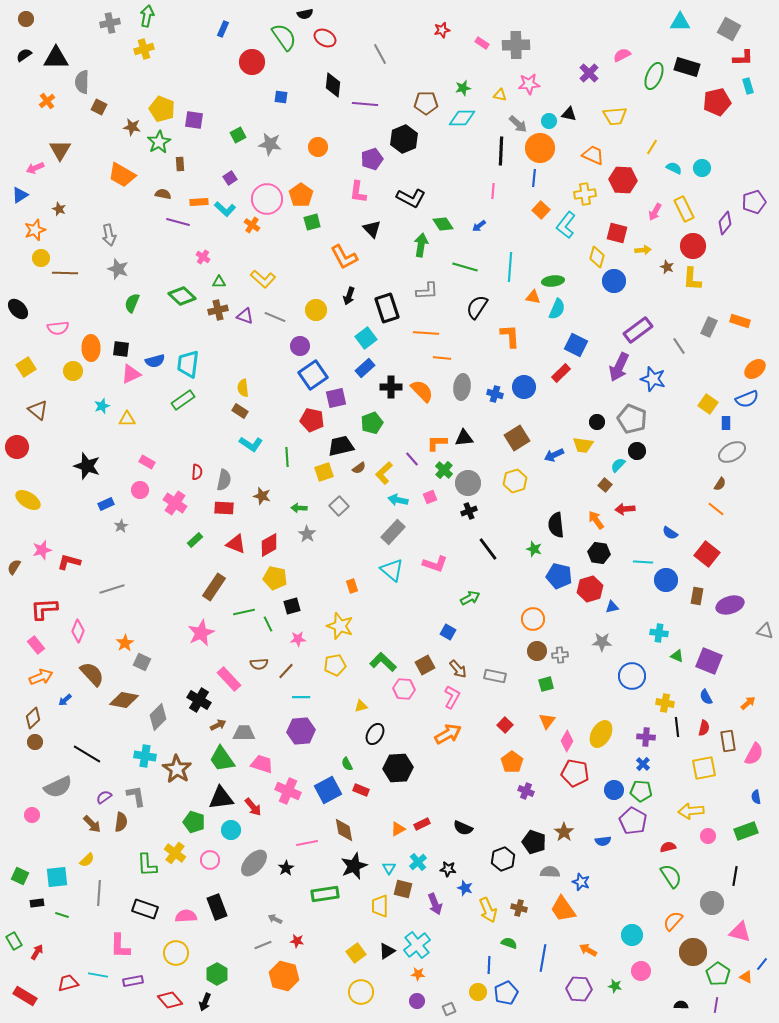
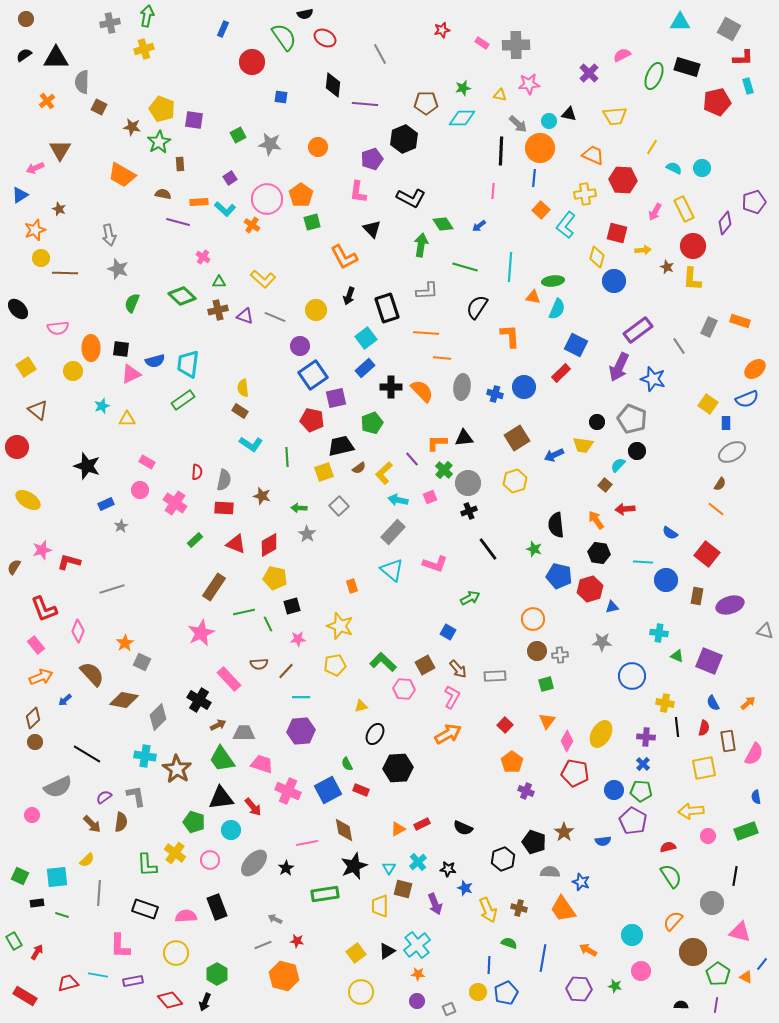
red L-shape at (44, 609): rotated 108 degrees counterclockwise
gray rectangle at (495, 676): rotated 15 degrees counterclockwise
blue semicircle at (706, 697): moved 7 px right, 6 px down
